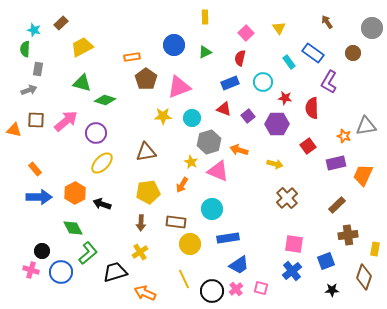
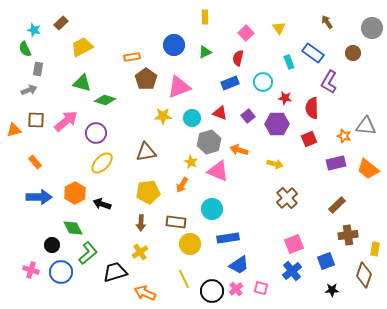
green semicircle at (25, 49): rotated 28 degrees counterclockwise
red semicircle at (240, 58): moved 2 px left
cyan rectangle at (289, 62): rotated 16 degrees clockwise
red triangle at (224, 109): moved 4 px left, 4 px down
gray triangle at (366, 126): rotated 15 degrees clockwise
orange triangle at (14, 130): rotated 28 degrees counterclockwise
red square at (308, 146): moved 1 px right, 7 px up; rotated 14 degrees clockwise
orange rectangle at (35, 169): moved 7 px up
orange trapezoid at (363, 175): moved 5 px right, 6 px up; rotated 75 degrees counterclockwise
pink square at (294, 244): rotated 30 degrees counterclockwise
black circle at (42, 251): moved 10 px right, 6 px up
brown diamond at (364, 277): moved 2 px up
